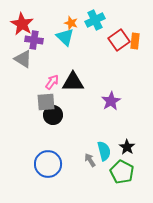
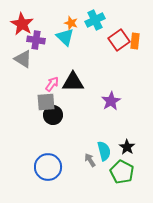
purple cross: moved 2 px right
pink arrow: moved 2 px down
blue circle: moved 3 px down
